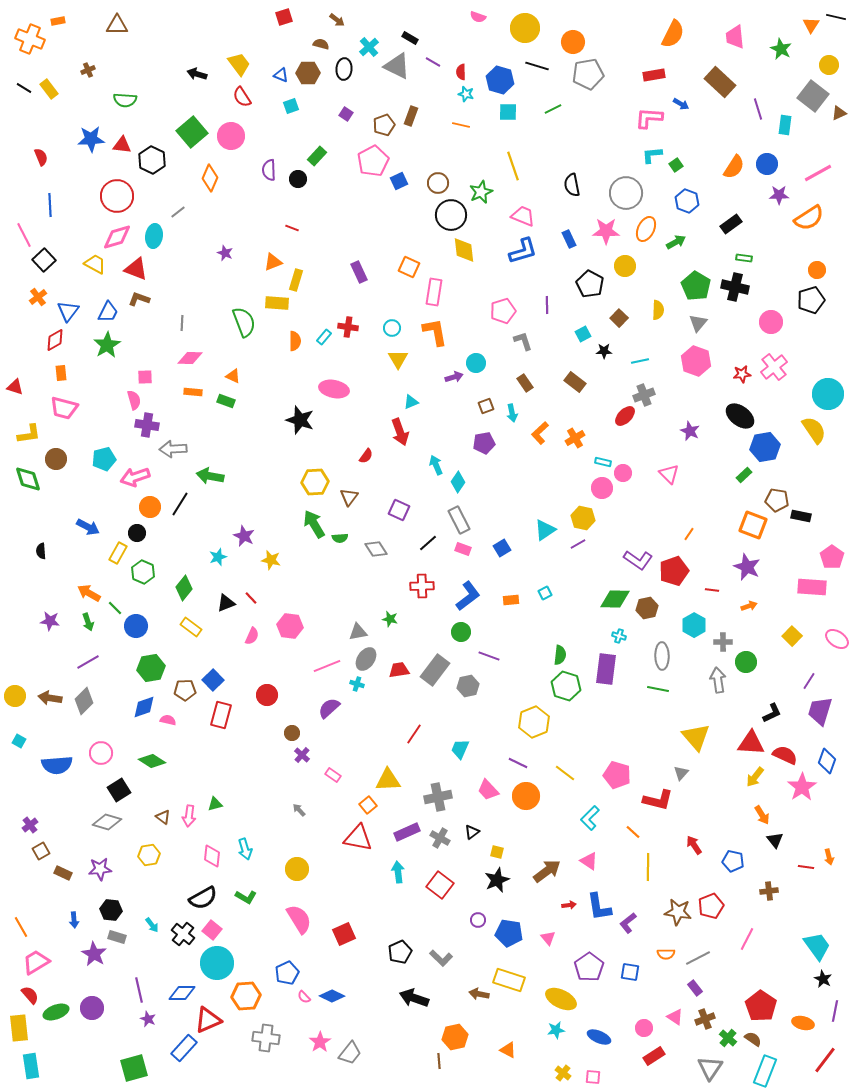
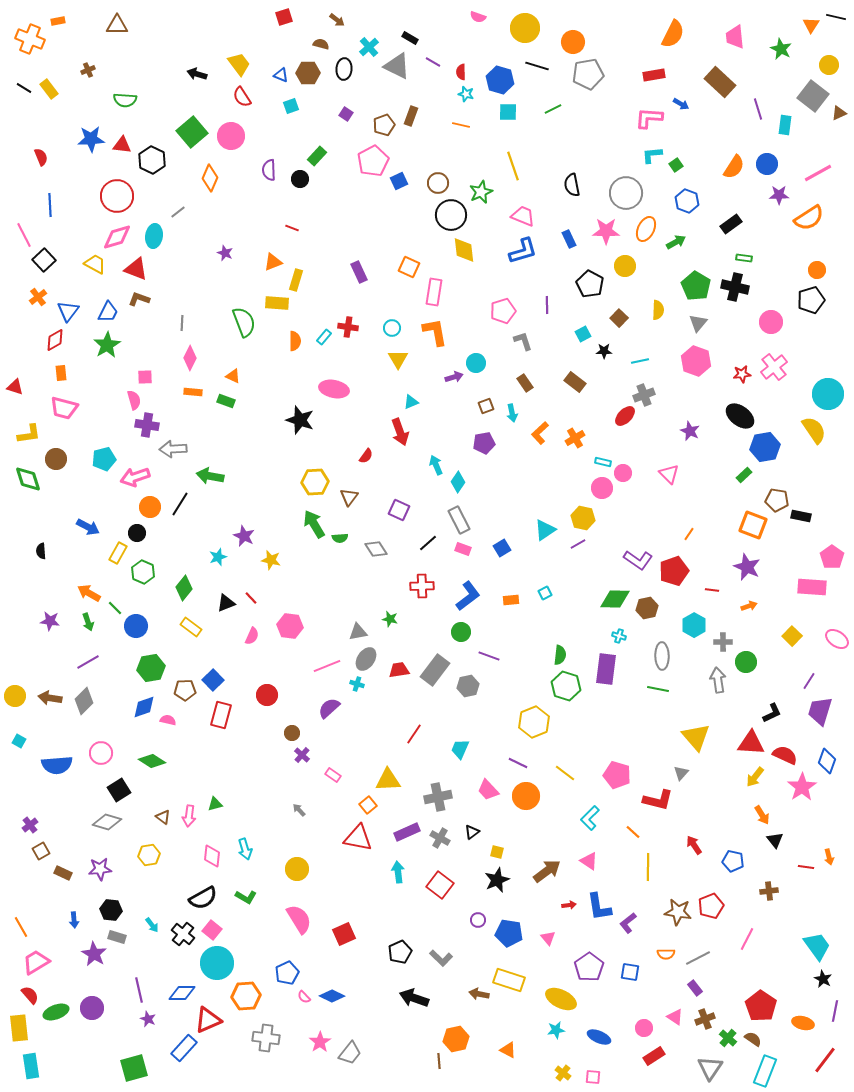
black circle at (298, 179): moved 2 px right
pink diamond at (190, 358): rotated 65 degrees counterclockwise
orange hexagon at (455, 1037): moved 1 px right, 2 px down
